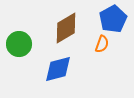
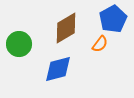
orange semicircle: moved 2 px left; rotated 18 degrees clockwise
